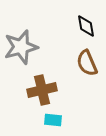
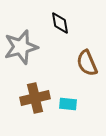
black diamond: moved 26 px left, 3 px up
brown cross: moved 7 px left, 8 px down
cyan rectangle: moved 15 px right, 16 px up
